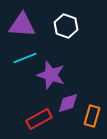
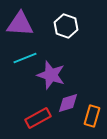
purple triangle: moved 2 px left, 1 px up
red rectangle: moved 1 px left, 1 px up
